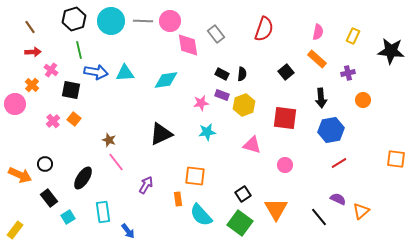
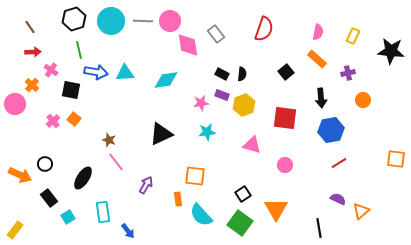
black line at (319, 217): moved 11 px down; rotated 30 degrees clockwise
